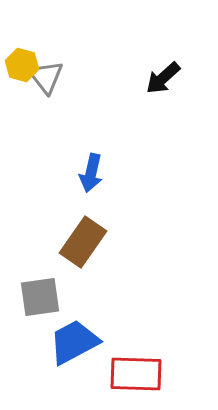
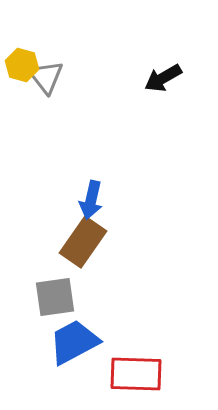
black arrow: rotated 12 degrees clockwise
blue arrow: moved 27 px down
gray square: moved 15 px right
